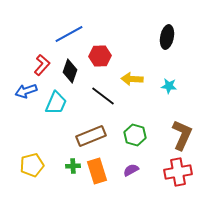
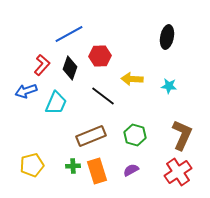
black diamond: moved 3 px up
red cross: rotated 24 degrees counterclockwise
